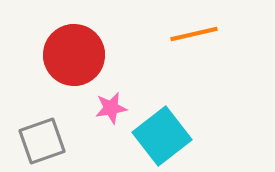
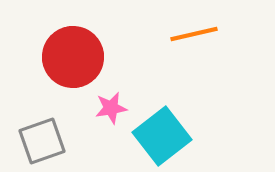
red circle: moved 1 px left, 2 px down
